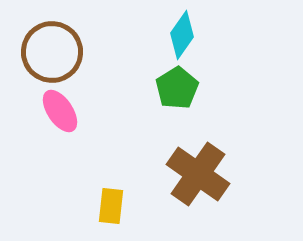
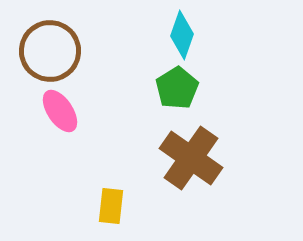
cyan diamond: rotated 15 degrees counterclockwise
brown circle: moved 2 px left, 1 px up
brown cross: moved 7 px left, 16 px up
